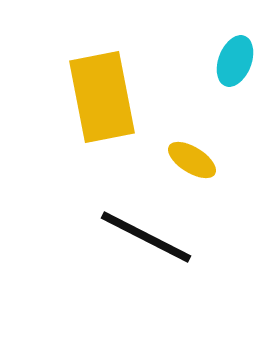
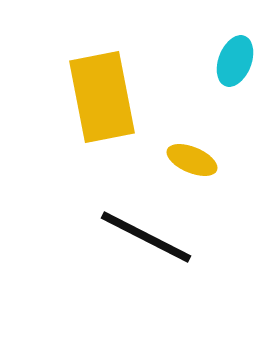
yellow ellipse: rotated 9 degrees counterclockwise
